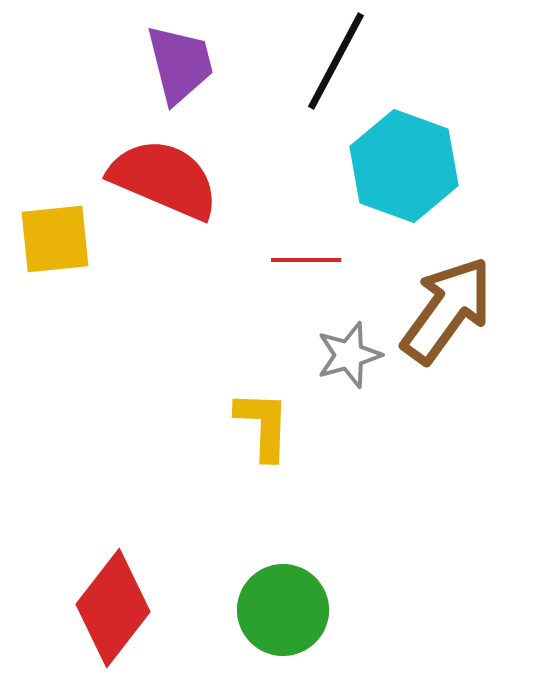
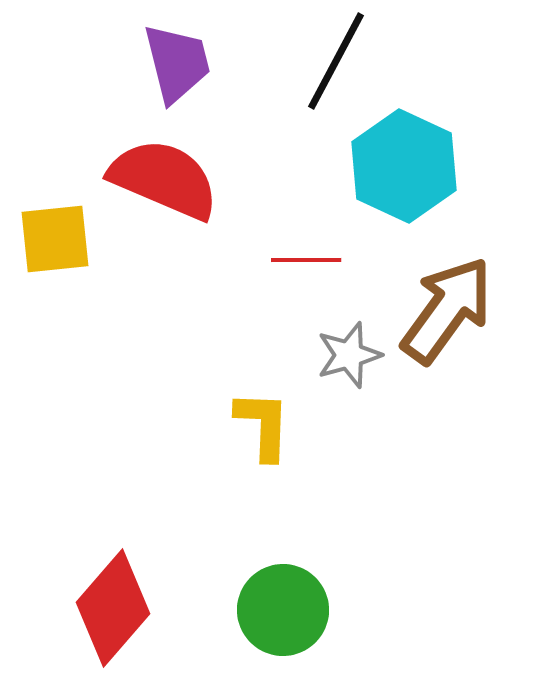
purple trapezoid: moved 3 px left, 1 px up
cyan hexagon: rotated 5 degrees clockwise
red diamond: rotated 3 degrees clockwise
